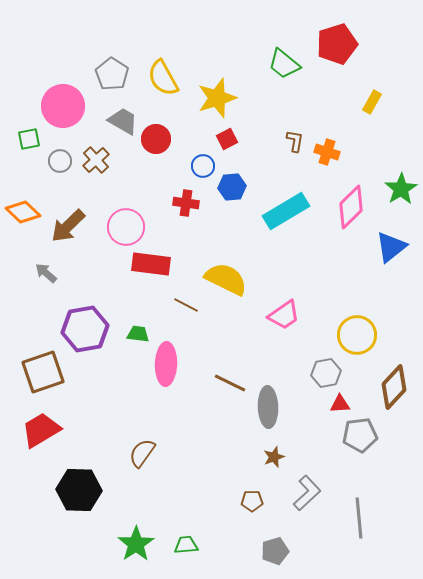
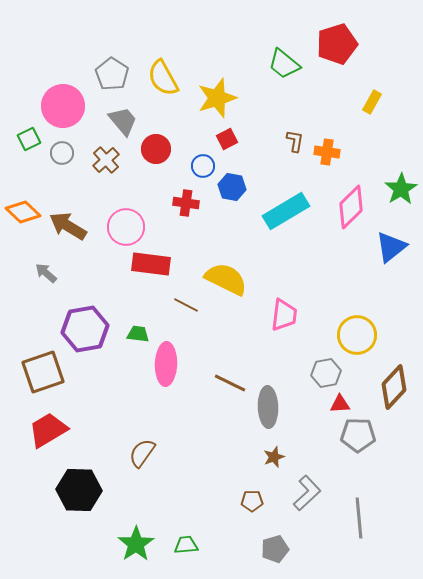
gray trapezoid at (123, 121): rotated 20 degrees clockwise
green square at (29, 139): rotated 15 degrees counterclockwise
red circle at (156, 139): moved 10 px down
orange cross at (327, 152): rotated 10 degrees counterclockwise
brown cross at (96, 160): moved 10 px right
gray circle at (60, 161): moved 2 px right, 8 px up
blue hexagon at (232, 187): rotated 16 degrees clockwise
brown arrow at (68, 226): rotated 75 degrees clockwise
pink trapezoid at (284, 315): rotated 48 degrees counterclockwise
red trapezoid at (41, 430): moved 7 px right
gray pentagon at (360, 435): moved 2 px left; rotated 8 degrees clockwise
gray pentagon at (275, 551): moved 2 px up
